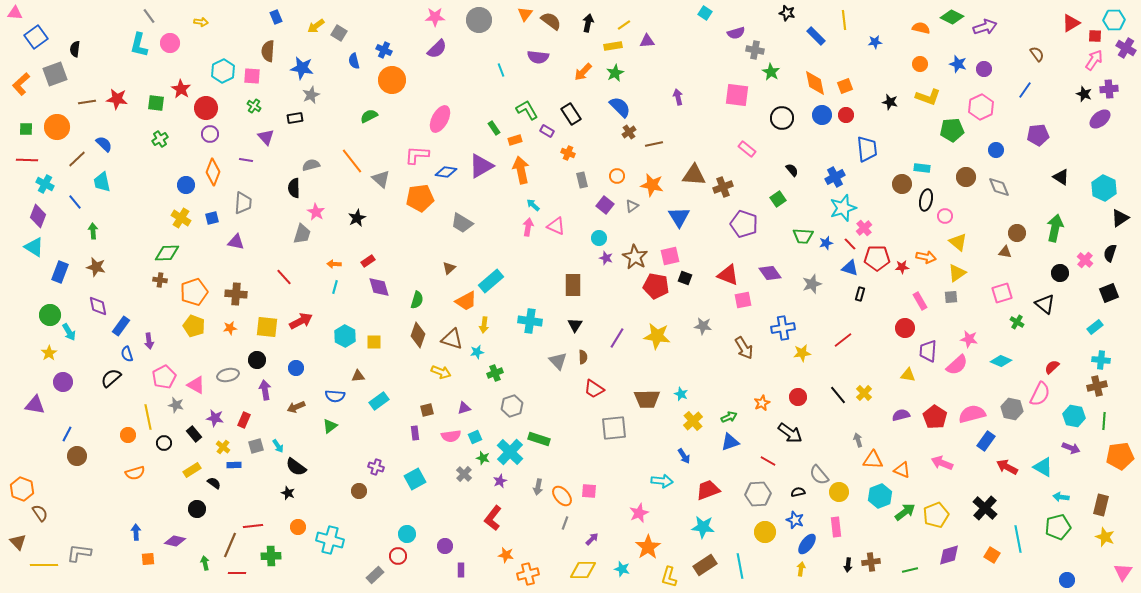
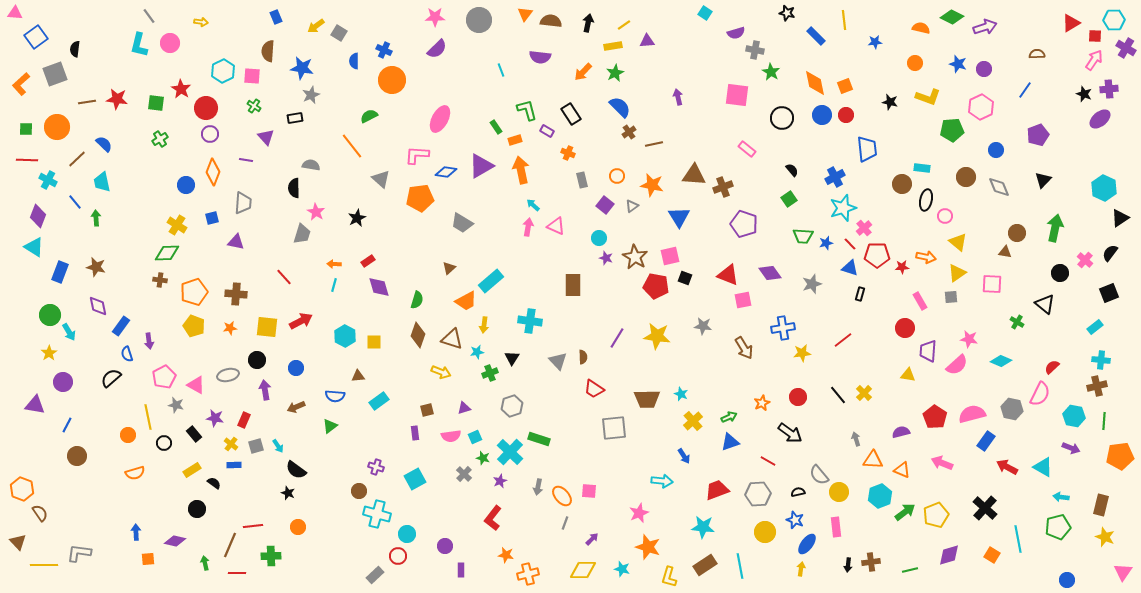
brown semicircle at (551, 21): rotated 30 degrees counterclockwise
brown semicircle at (1037, 54): rotated 56 degrees counterclockwise
purple semicircle at (538, 57): moved 2 px right
blue semicircle at (354, 61): rotated 14 degrees clockwise
orange circle at (920, 64): moved 5 px left, 1 px up
green L-shape at (527, 110): rotated 15 degrees clockwise
green rectangle at (494, 128): moved 2 px right, 1 px up
purple pentagon at (1038, 135): rotated 15 degrees counterclockwise
orange line at (352, 161): moved 15 px up
gray semicircle at (311, 165): rotated 24 degrees clockwise
black triangle at (1061, 177): moved 18 px left, 3 px down; rotated 42 degrees clockwise
cyan cross at (45, 184): moved 3 px right, 4 px up
green square at (778, 199): moved 11 px right
yellow cross at (181, 218): moved 4 px left, 7 px down
green arrow at (93, 231): moved 3 px right, 13 px up
black semicircle at (1110, 253): rotated 18 degrees clockwise
red pentagon at (877, 258): moved 3 px up
cyan line at (335, 287): moved 1 px left, 2 px up
pink square at (1002, 293): moved 10 px left, 9 px up; rotated 20 degrees clockwise
black triangle at (575, 325): moved 63 px left, 33 px down
green cross at (495, 373): moved 5 px left
purple semicircle at (901, 415): moved 17 px down
blue line at (67, 434): moved 9 px up
gray arrow at (858, 440): moved 2 px left, 1 px up
yellow cross at (223, 447): moved 8 px right, 3 px up
black semicircle at (296, 467): moved 3 px down
red trapezoid at (708, 490): moved 9 px right
cyan cross at (330, 540): moved 47 px right, 26 px up
orange star at (648, 547): rotated 20 degrees counterclockwise
